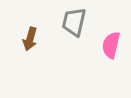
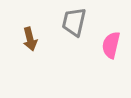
brown arrow: rotated 30 degrees counterclockwise
